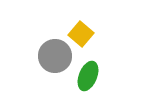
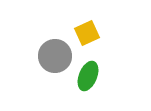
yellow square: moved 6 px right, 1 px up; rotated 25 degrees clockwise
